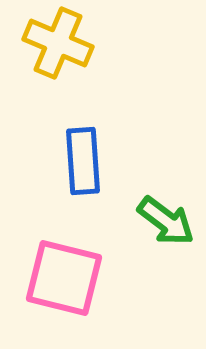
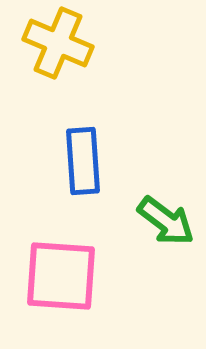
pink square: moved 3 px left, 2 px up; rotated 10 degrees counterclockwise
